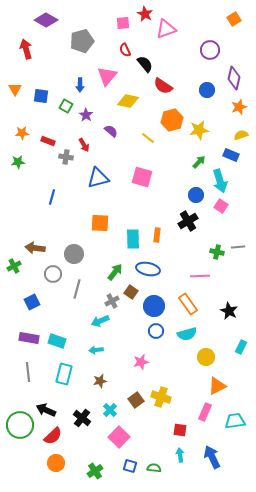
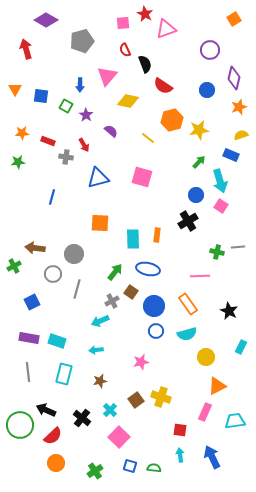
black semicircle at (145, 64): rotated 18 degrees clockwise
